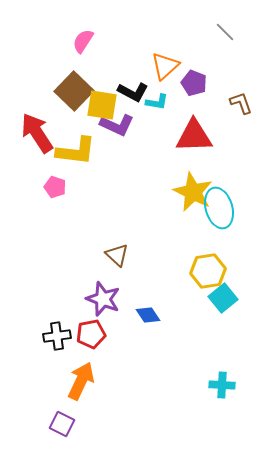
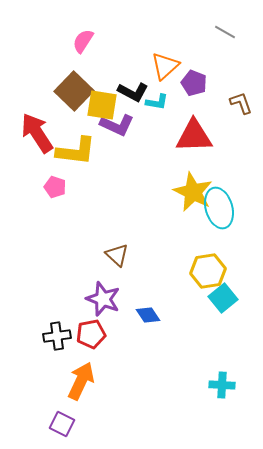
gray line: rotated 15 degrees counterclockwise
